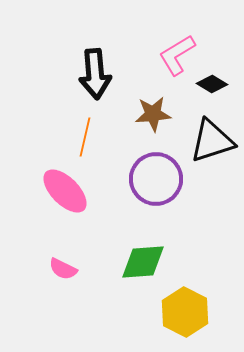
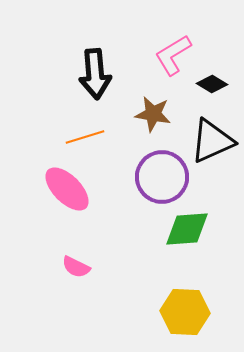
pink L-shape: moved 4 px left
brown star: rotated 15 degrees clockwise
orange line: rotated 60 degrees clockwise
black triangle: rotated 6 degrees counterclockwise
purple circle: moved 6 px right, 2 px up
pink ellipse: moved 2 px right, 2 px up
green diamond: moved 44 px right, 33 px up
pink semicircle: moved 13 px right, 2 px up
yellow hexagon: rotated 24 degrees counterclockwise
